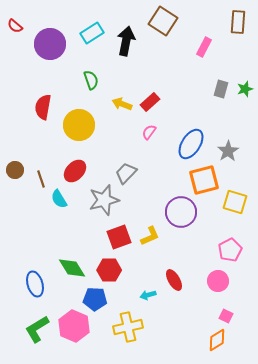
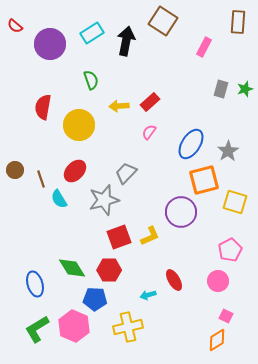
yellow arrow at (122, 104): moved 3 px left, 2 px down; rotated 24 degrees counterclockwise
